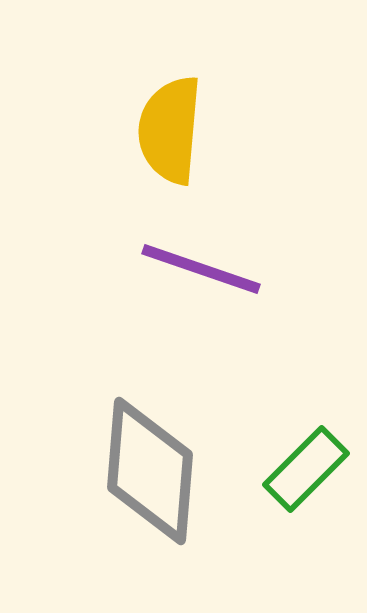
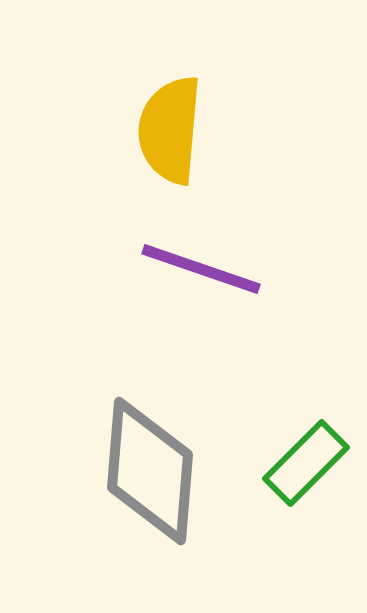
green rectangle: moved 6 px up
